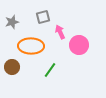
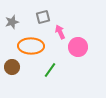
pink circle: moved 1 px left, 2 px down
